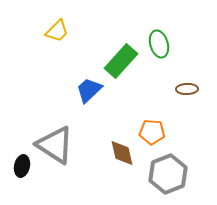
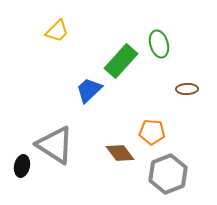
brown diamond: moved 2 px left; rotated 24 degrees counterclockwise
